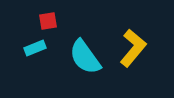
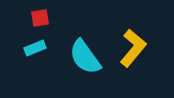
red square: moved 8 px left, 3 px up
